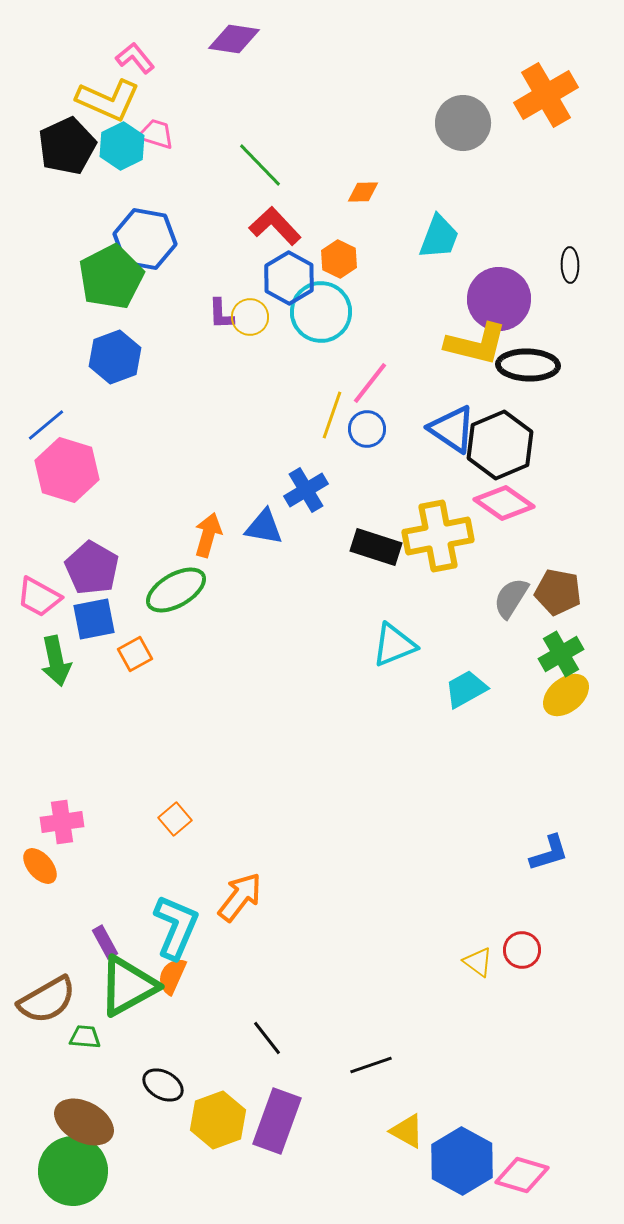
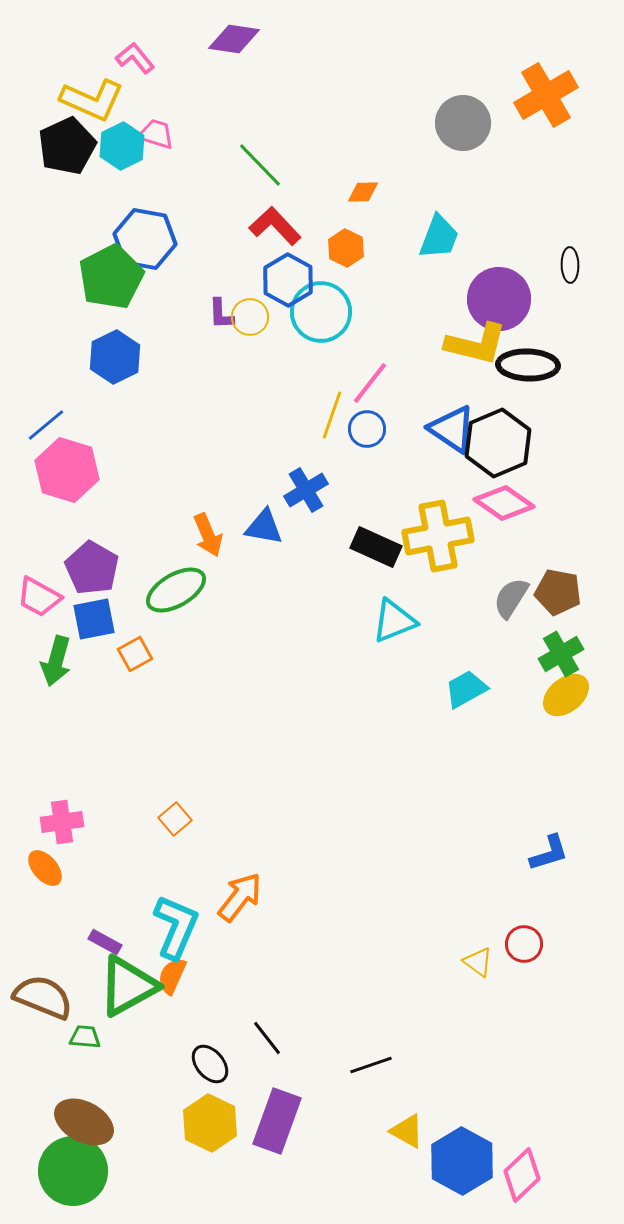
yellow L-shape at (108, 100): moved 16 px left
orange hexagon at (339, 259): moved 7 px right, 11 px up
blue hexagon at (289, 278): moved 1 px left, 2 px down
blue hexagon at (115, 357): rotated 6 degrees counterclockwise
black hexagon at (500, 445): moved 2 px left, 2 px up
orange arrow at (208, 535): rotated 141 degrees clockwise
black rectangle at (376, 547): rotated 6 degrees clockwise
cyan triangle at (394, 645): moved 24 px up
green arrow at (56, 661): rotated 27 degrees clockwise
orange ellipse at (40, 866): moved 5 px right, 2 px down
purple rectangle at (105, 942): rotated 32 degrees counterclockwise
red circle at (522, 950): moved 2 px right, 6 px up
brown semicircle at (47, 1000): moved 4 px left, 3 px up; rotated 128 degrees counterclockwise
black ellipse at (163, 1085): moved 47 px right, 21 px up; rotated 21 degrees clockwise
yellow hexagon at (218, 1120): moved 8 px left, 3 px down; rotated 14 degrees counterclockwise
pink diamond at (522, 1175): rotated 60 degrees counterclockwise
